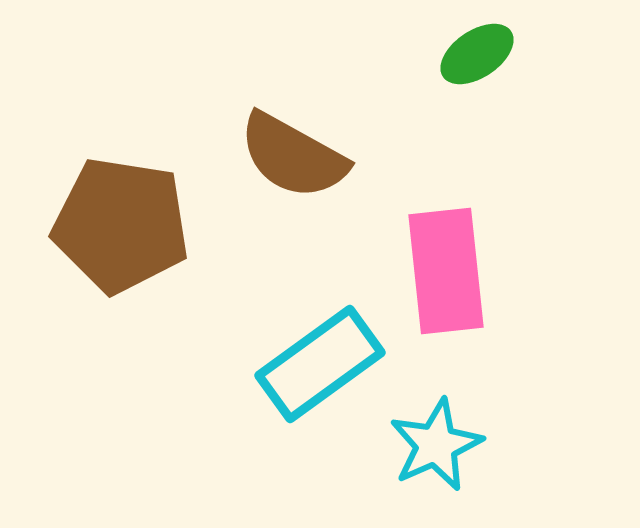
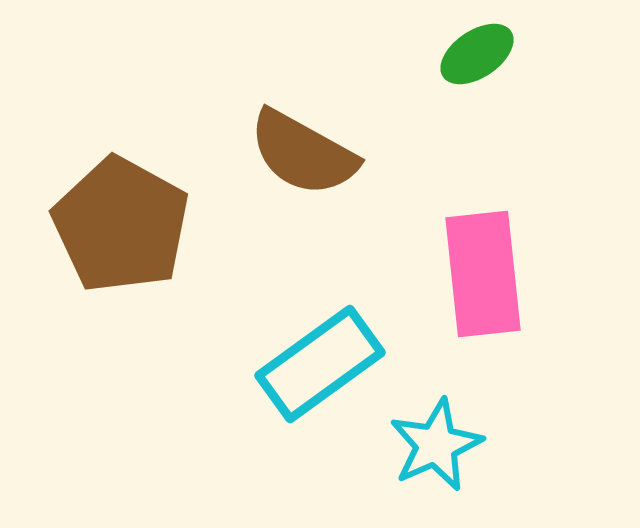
brown semicircle: moved 10 px right, 3 px up
brown pentagon: rotated 20 degrees clockwise
pink rectangle: moved 37 px right, 3 px down
